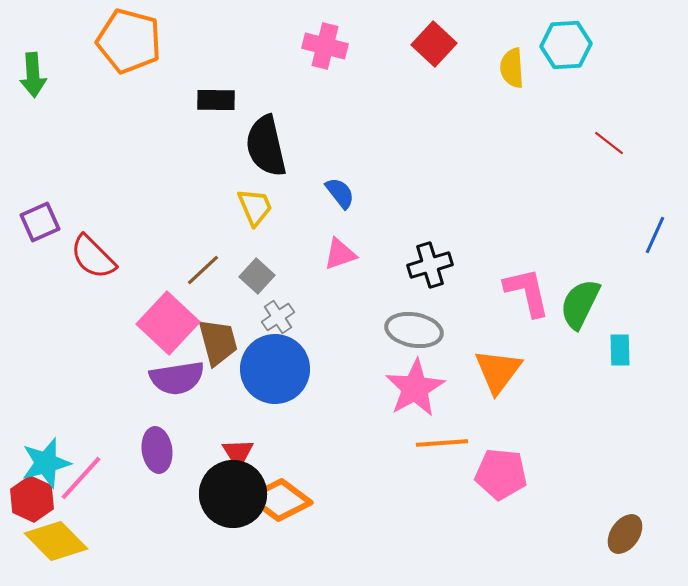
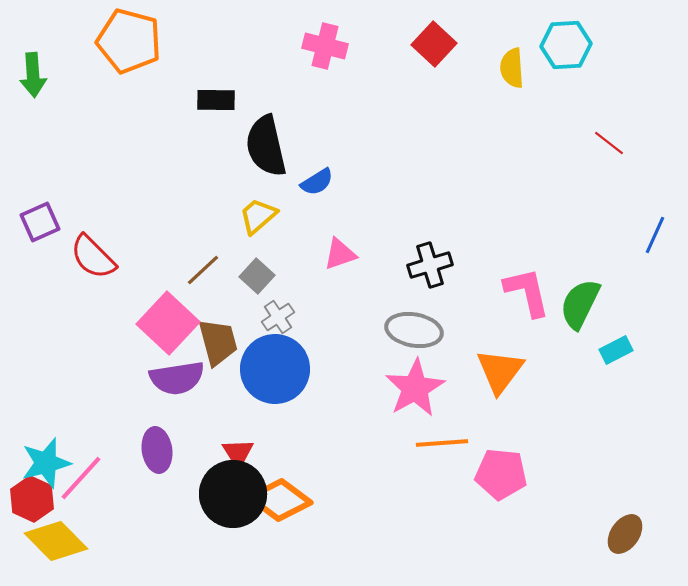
blue semicircle: moved 23 px left, 11 px up; rotated 96 degrees clockwise
yellow trapezoid: moved 3 px right, 9 px down; rotated 108 degrees counterclockwise
cyan rectangle: moved 4 px left; rotated 64 degrees clockwise
orange triangle: moved 2 px right
